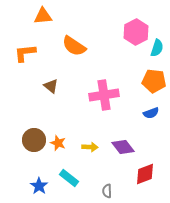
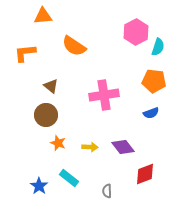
cyan semicircle: moved 1 px right, 1 px up
brown circle: moved 12 px right, 25 px up
